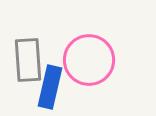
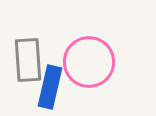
pink circle: moved 2 px down
